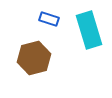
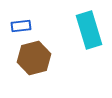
blue rectangle: moved 28 px left, 7 px down; rotated 24 degrees counterclockwise
